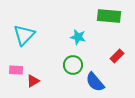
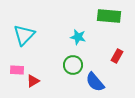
red rectangle: rotated 16 degrees counterclockwise
pink rectangle: moved 1 px right
